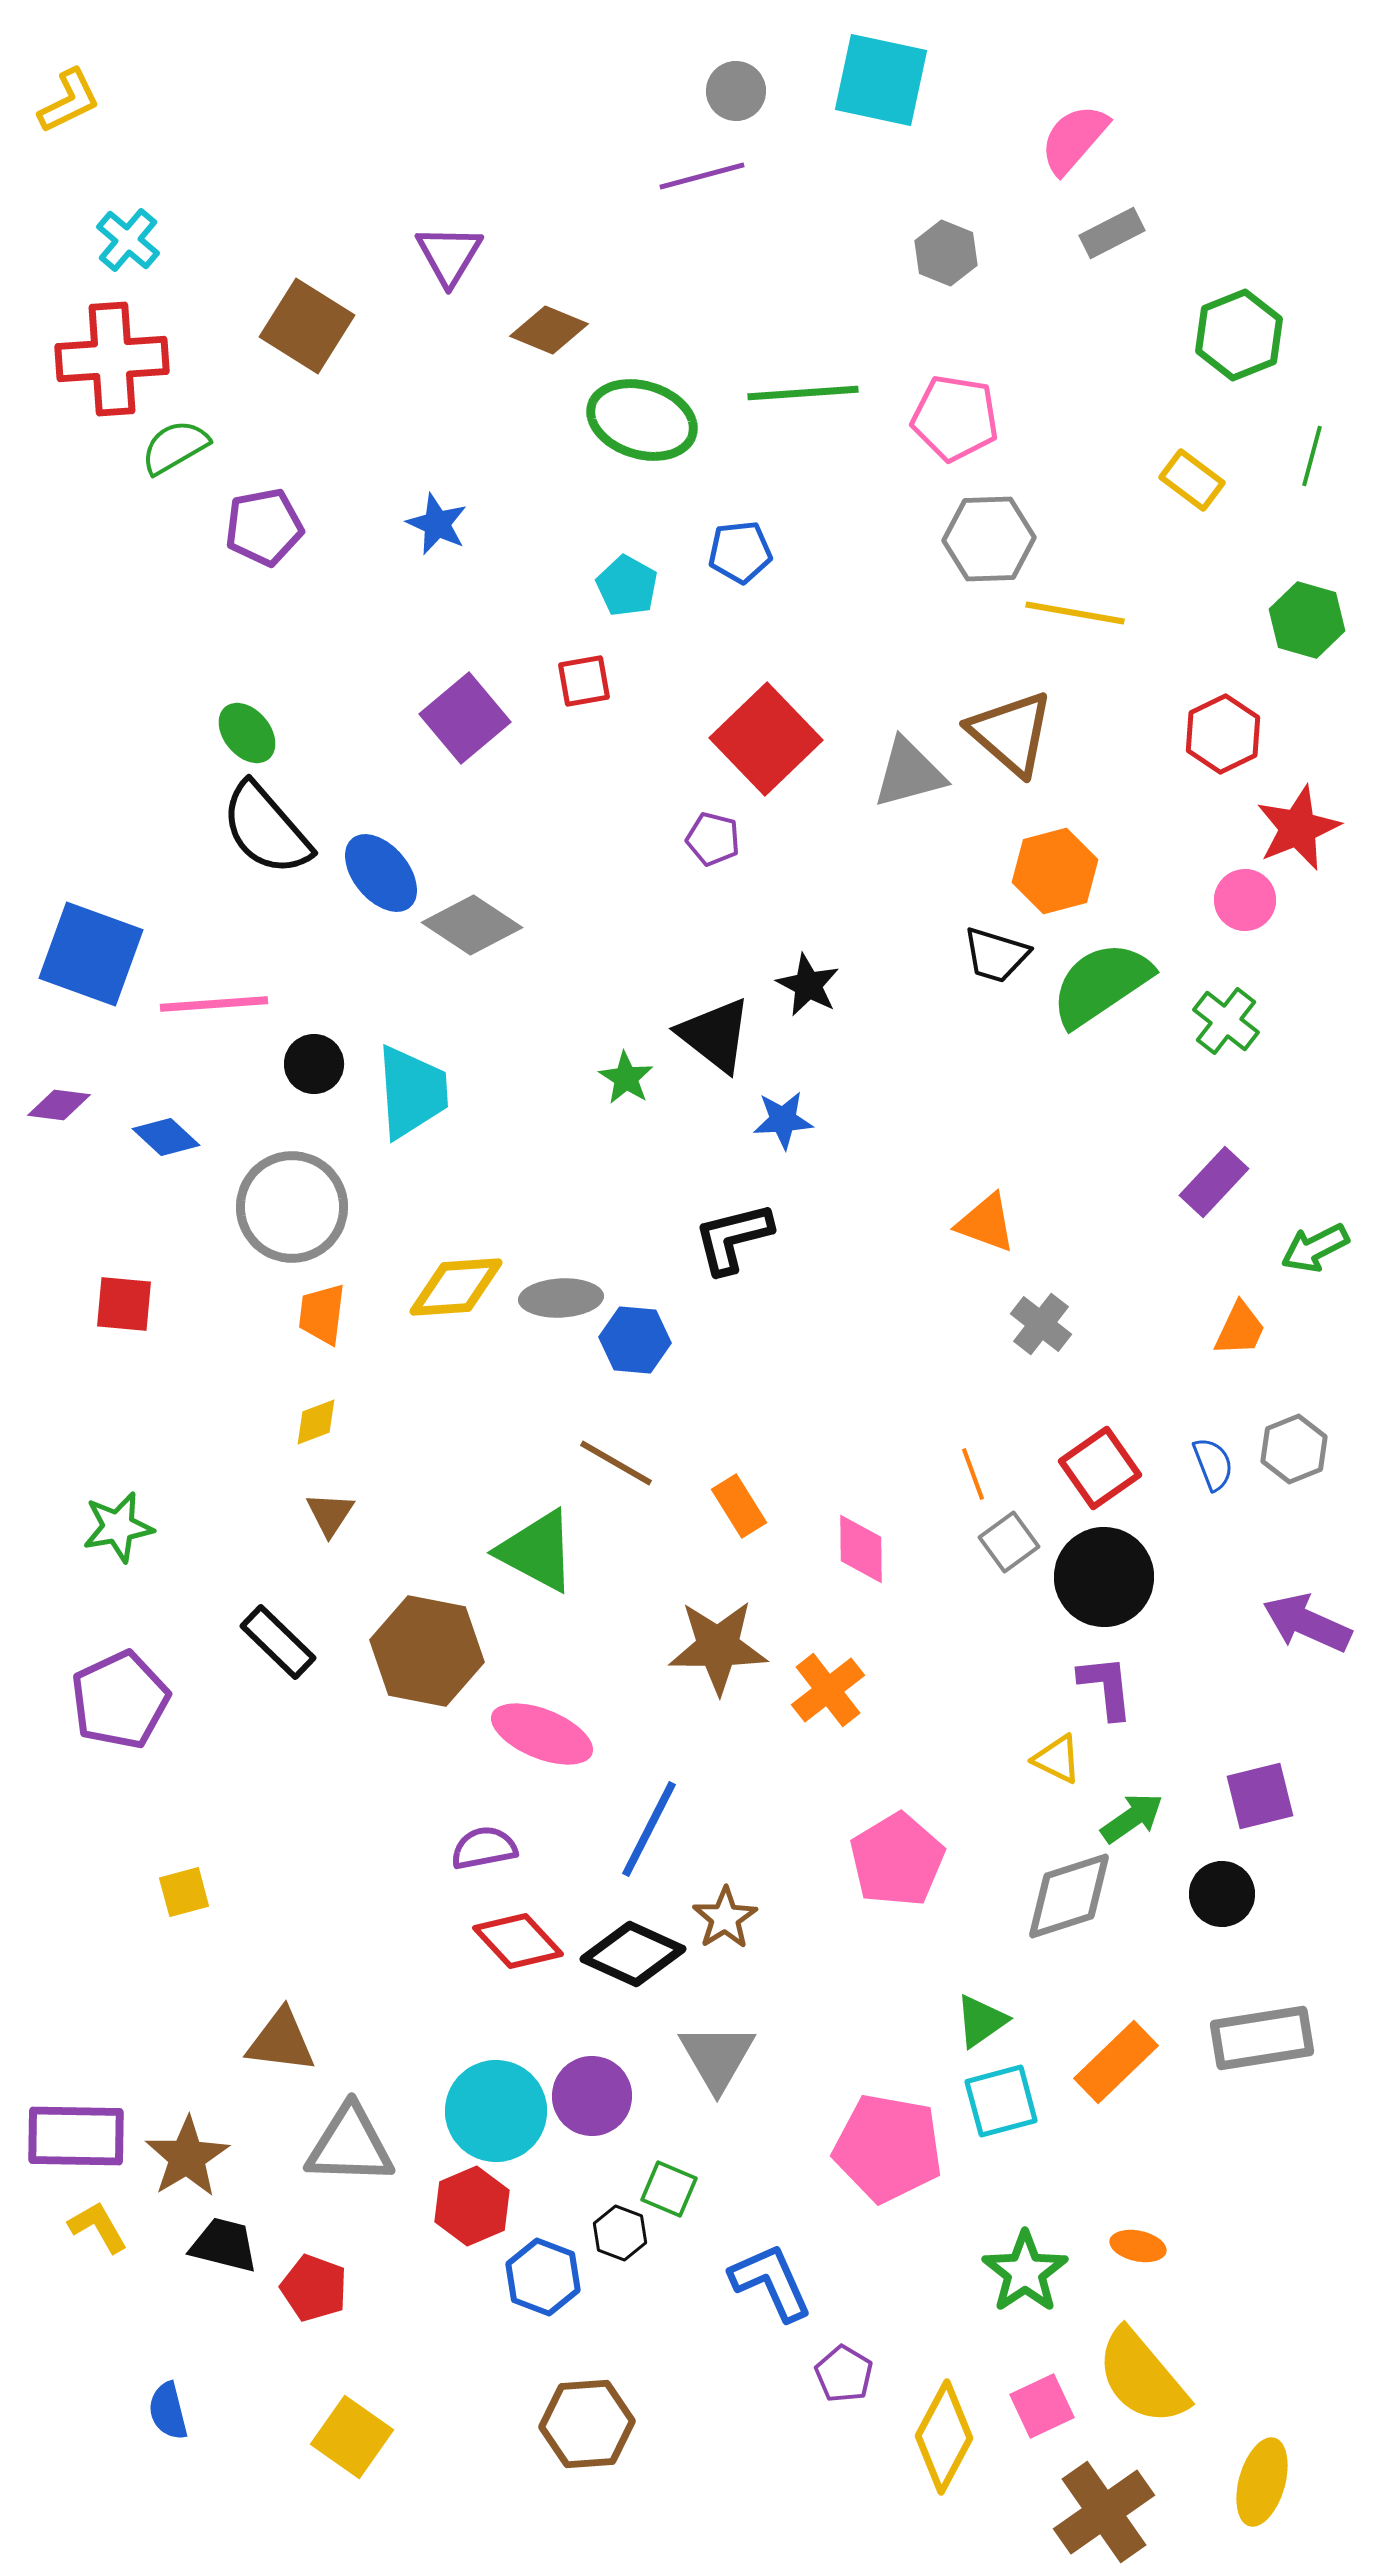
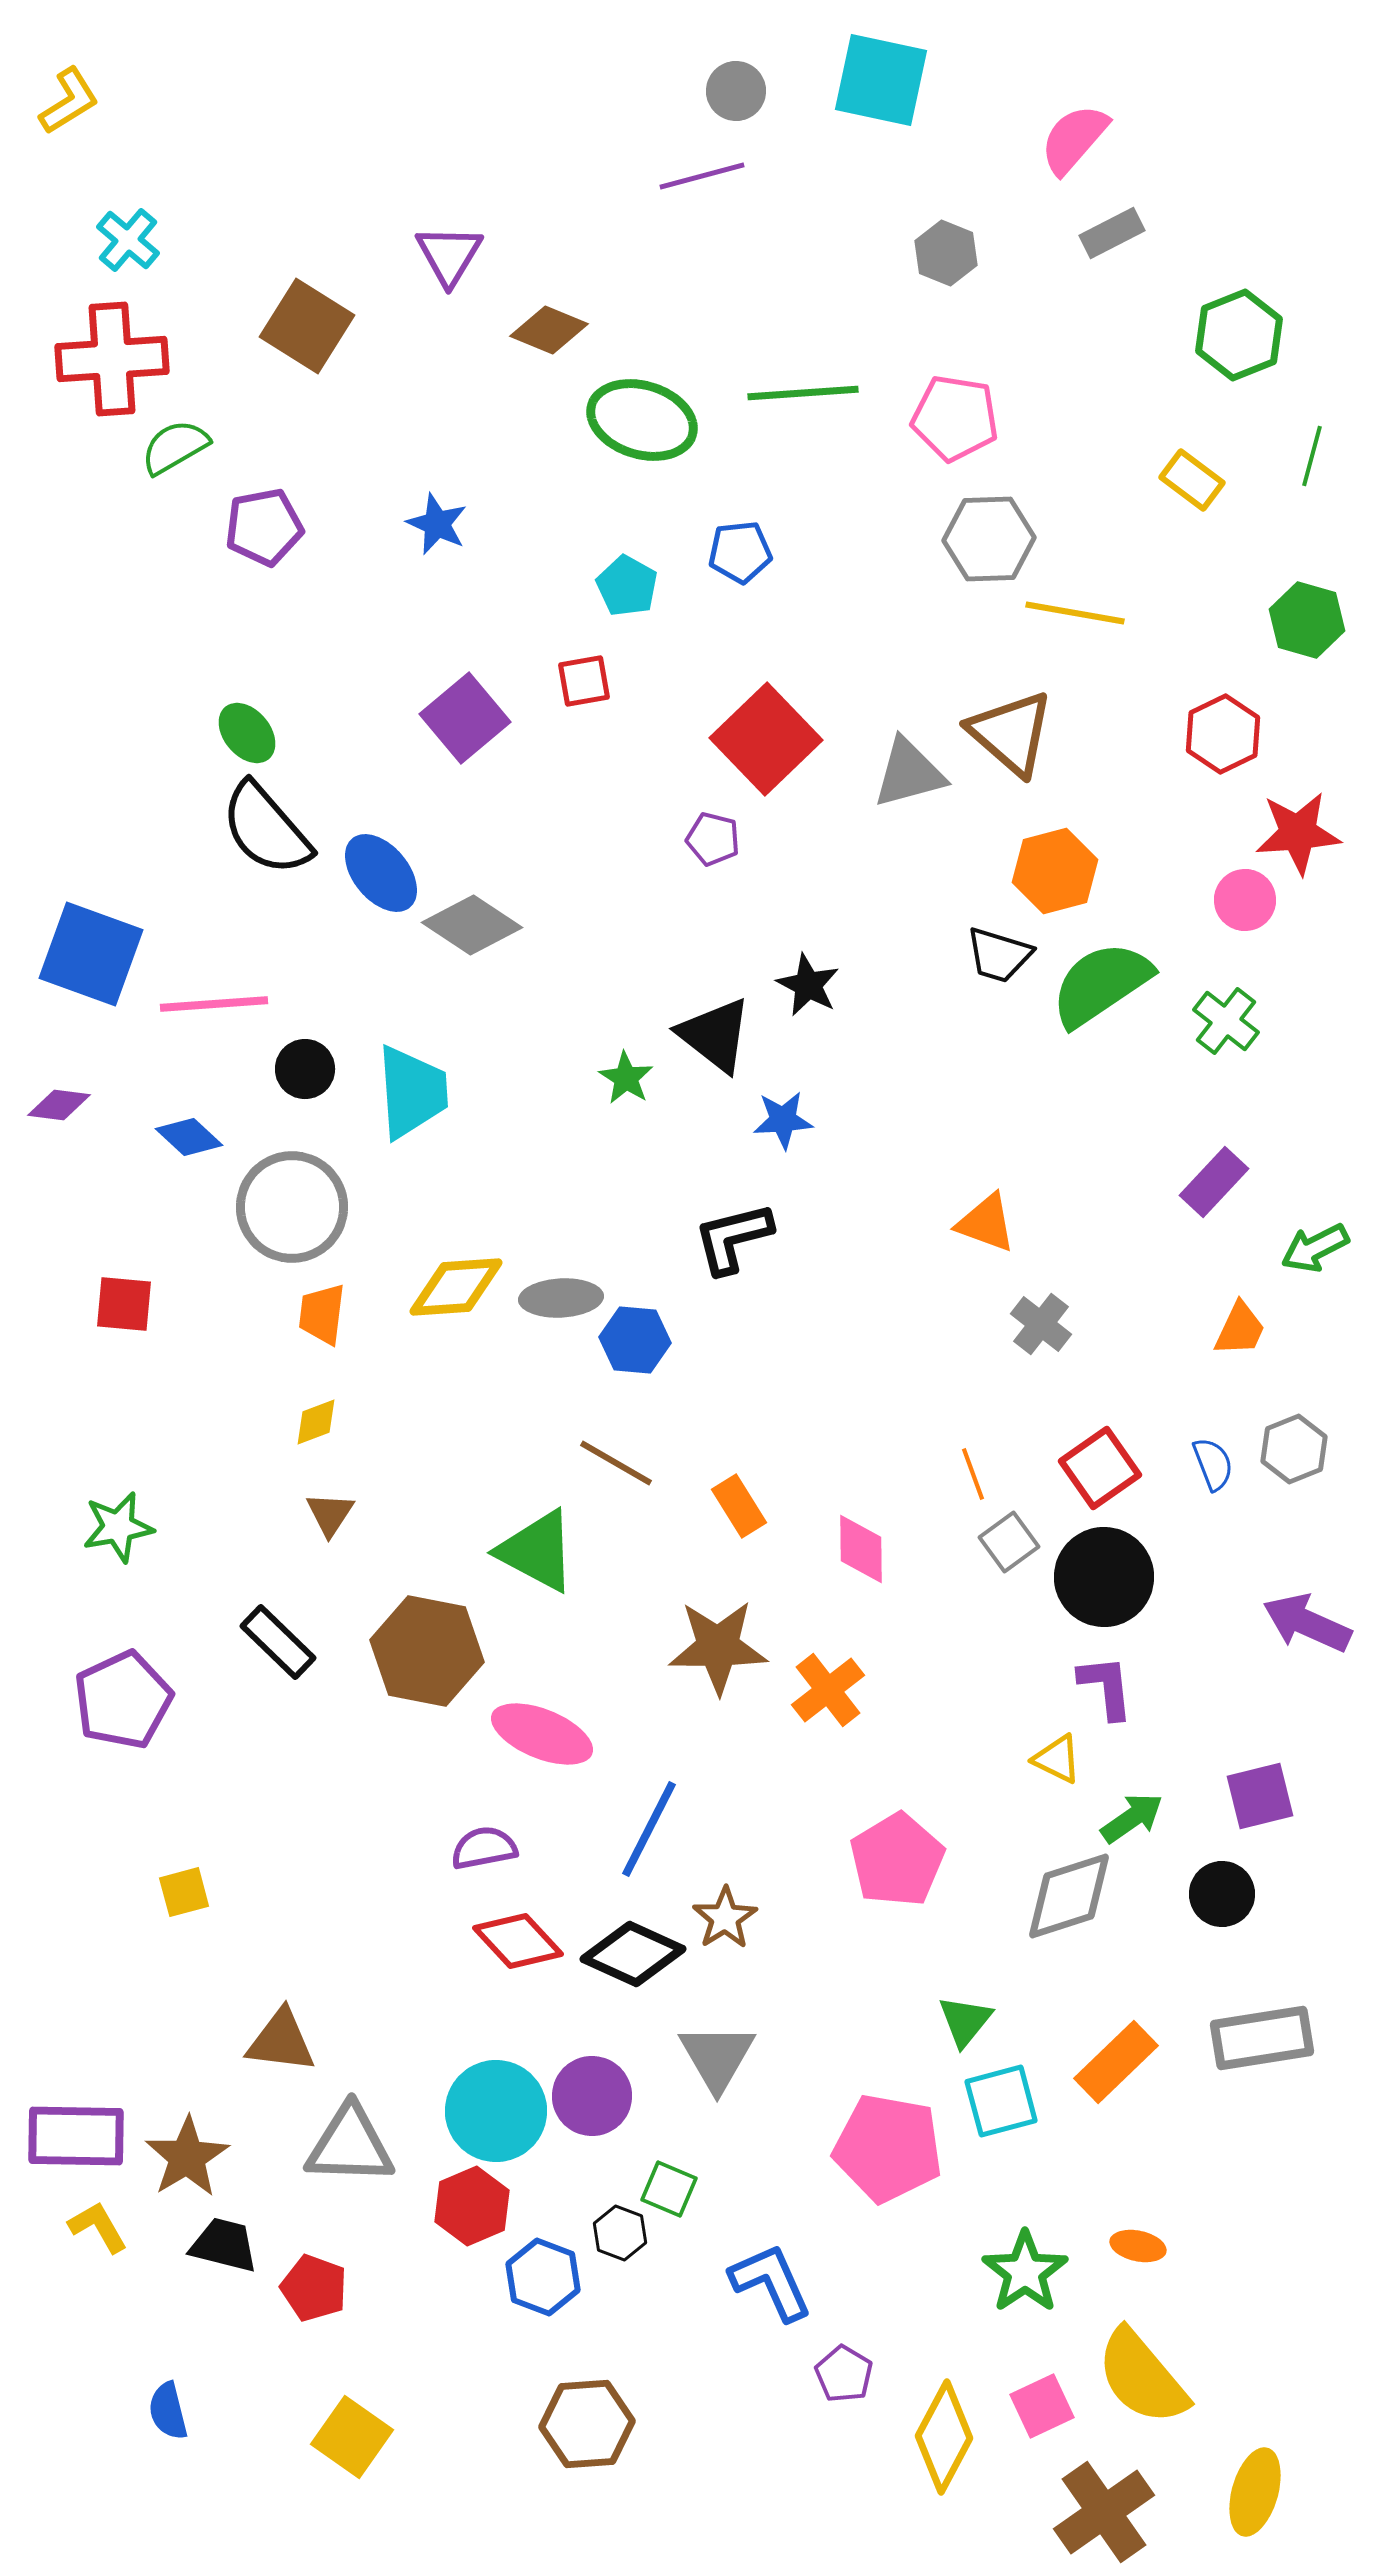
yellow L-shape at (69, 101): rotated 6 degrees counterclockwise
red star at (1298, 828): moved 5 px down; rotated 18 degrees clockwise
black trapezoid at (996, 955): moved 3 px right
black circle at (314, 1064): moved 9 px left, 5 px down
blue diamond at (166, 1137): moved 23 px right
purple pentagon at (120, 1700): moved 3 px right
green triangle at (981, 2021): moved 16 px left; rotated 16 degrees counterclockwise
yellow ellipse at (1262, 2482): moved 7 px left, 10 px down
